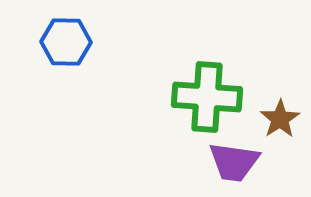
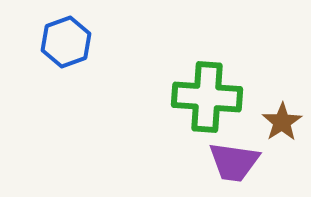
blue hexagon: rotated 21 degrees counterclockwise
brown star: moved 2 px right, 3 px down
